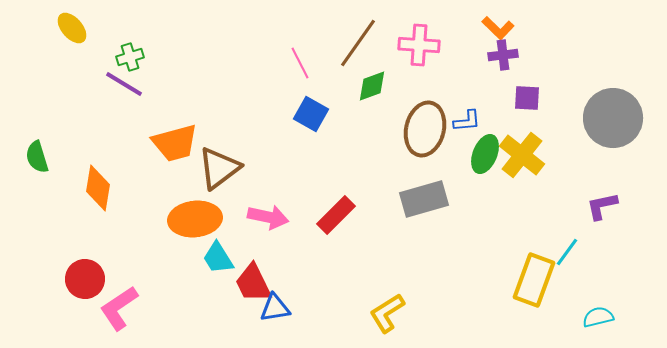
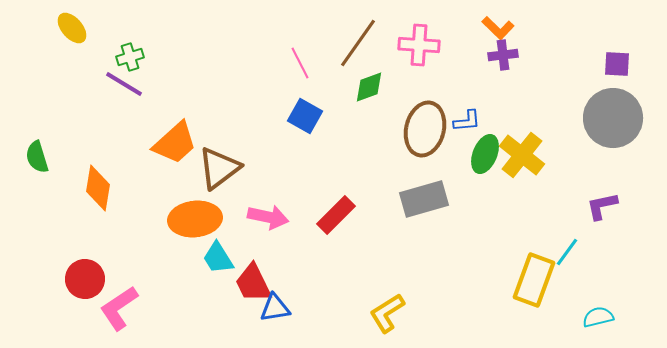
green diamond: moved 3 px left, 1 px down
purple square: moved 90 px right, 34 px up
blue square: moved 6 px left, 2 px down
orange trapezoid: rotated 27 degrees counterclockwise
